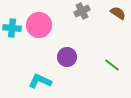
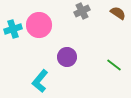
cyan cross: moved 1 px right, 1 px down; rotated 24 degrees counterclockwise
green line: moved 2 px right
cyan L-shape: rotated 75 degrees counterclockwise
